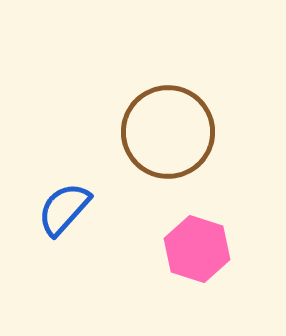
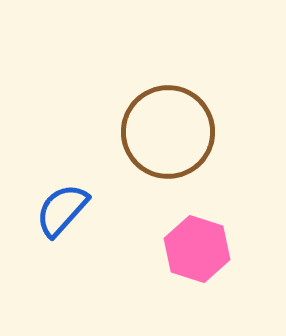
blue semicircle: moved 2 px left, 1 px down
